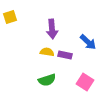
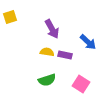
purple arrow: rotated 24 degrees counterclockwise
pink square: moved 4 px left, 2 px down
